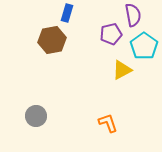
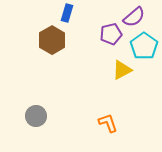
purple semicircle: moved 1 px right, 2 px down; rotated 60 degrees clockwise
brown hexagon: rotated 20 degrees counterclockwise
